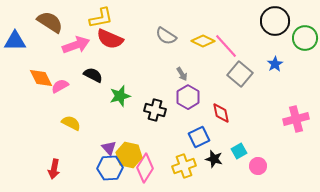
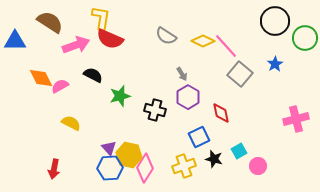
yellow L-shape: rotated 70 degrees counterclockwise
